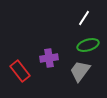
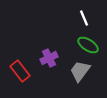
white line: rotated 56 degrees counterclockwise
green ellipse: rotated 50 degrees clockwise
purple cross: rotated 18 degrees counterclockwise
